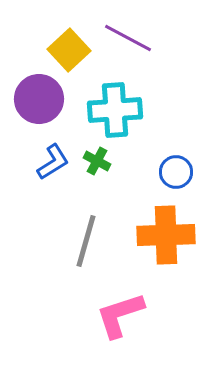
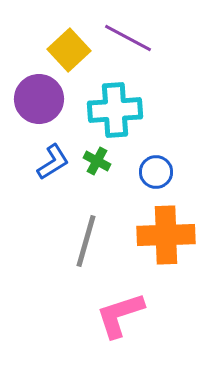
blue circle: moved 20 px left
